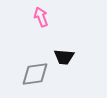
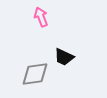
black trapezoid: rotated 20 degrees clockwise
